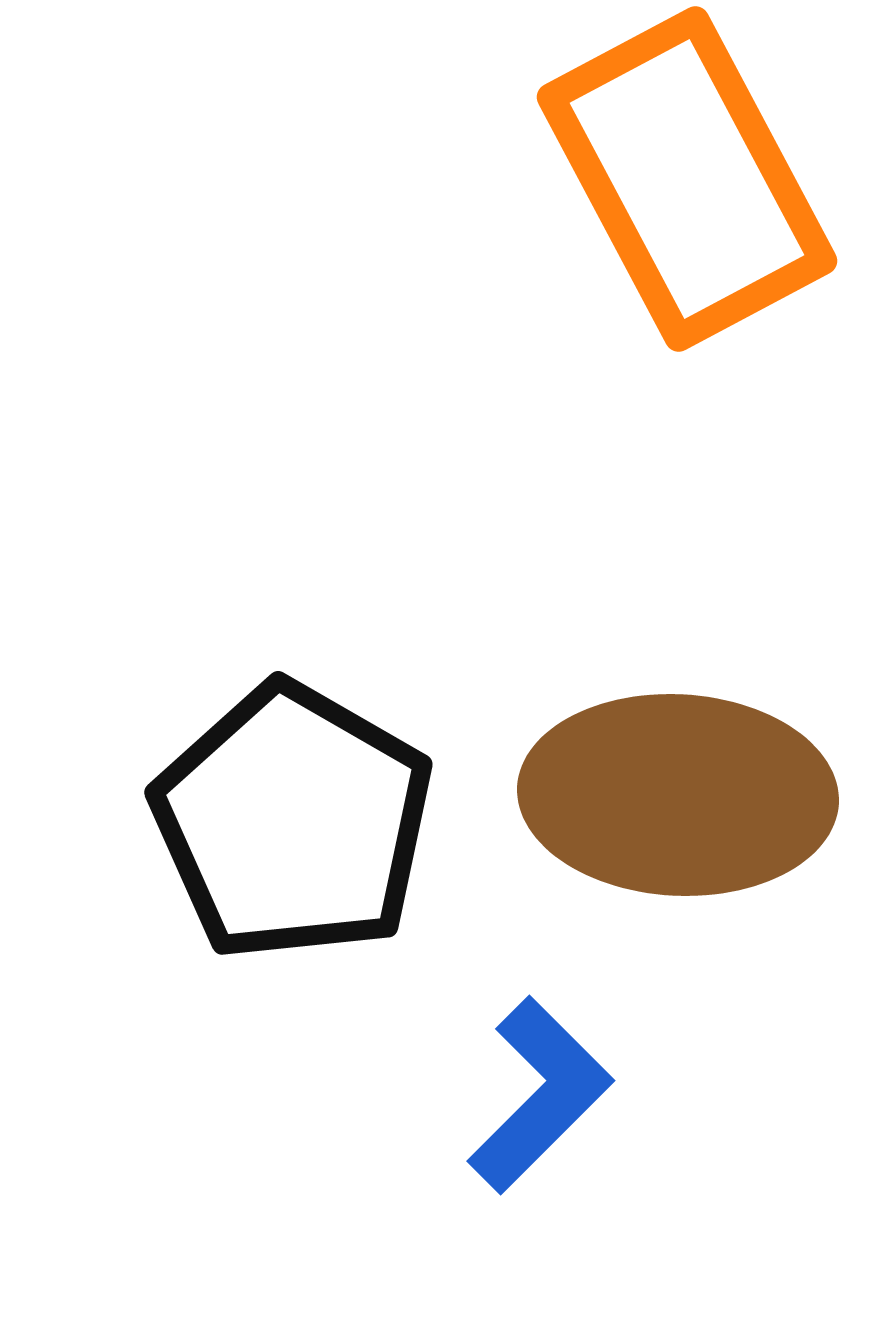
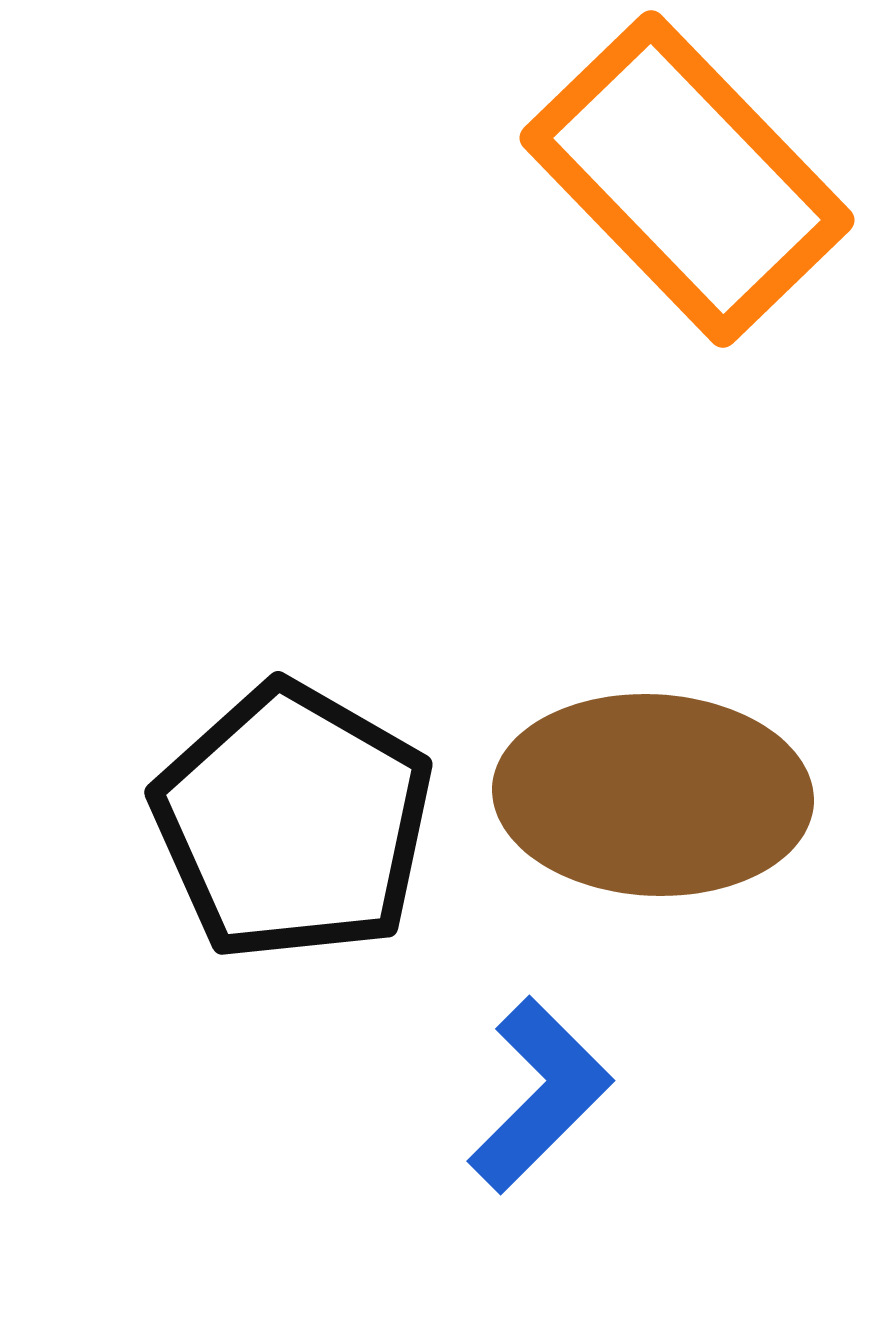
orange rectangle: rotated 16 degrees counterclockwise
brown ellipse: moved 25 px left
